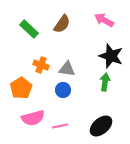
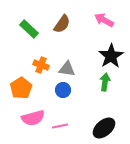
black star: rotated 20 degrees clockwise
black ellipse: moved 3 px right, 2 px down
